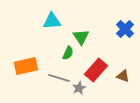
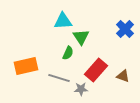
cyan triangle: moved 11 px right
gray star: moved 2 px right, 1 px down; rotated 24 degrees clockwise
